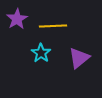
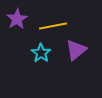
yellow line: rotated 8 degrees counterclockwise
purple triangle: moved 3 px left, 8 px up
